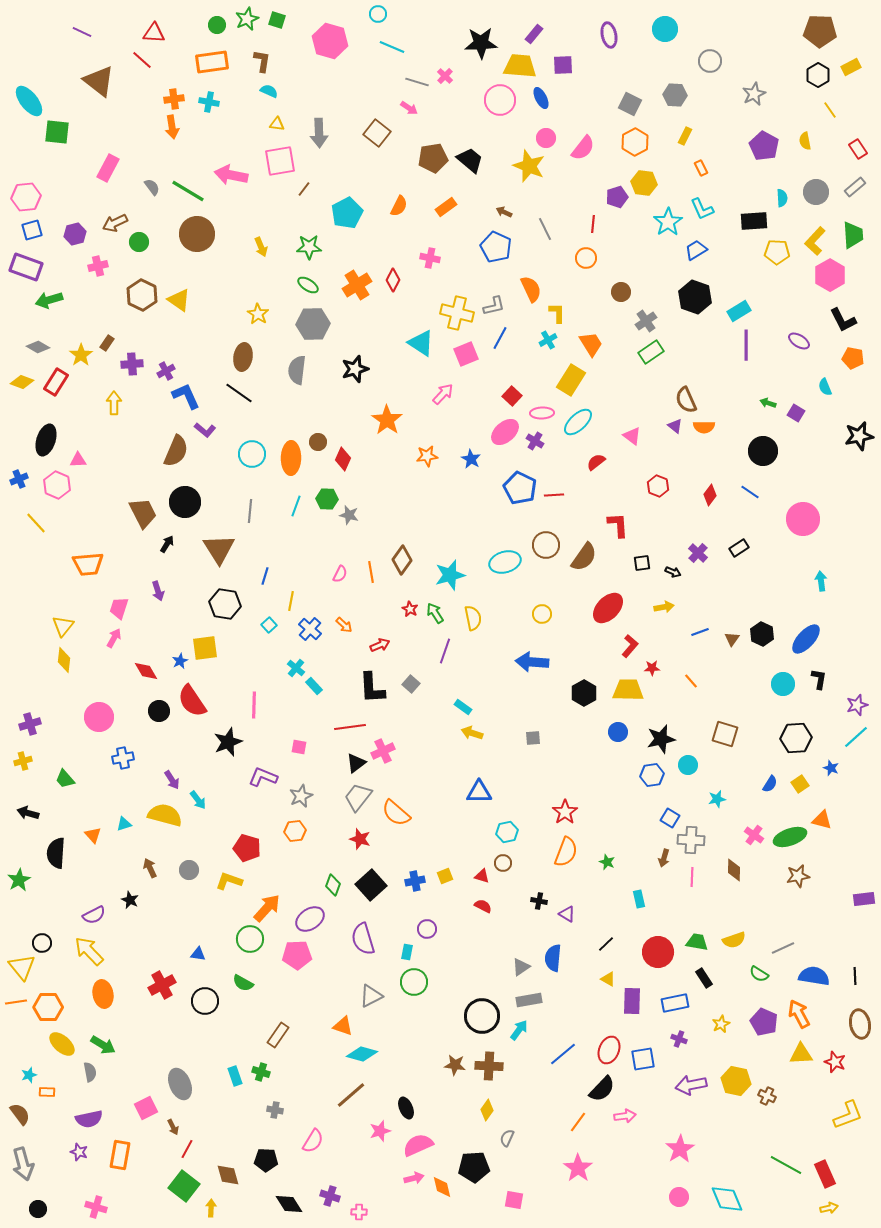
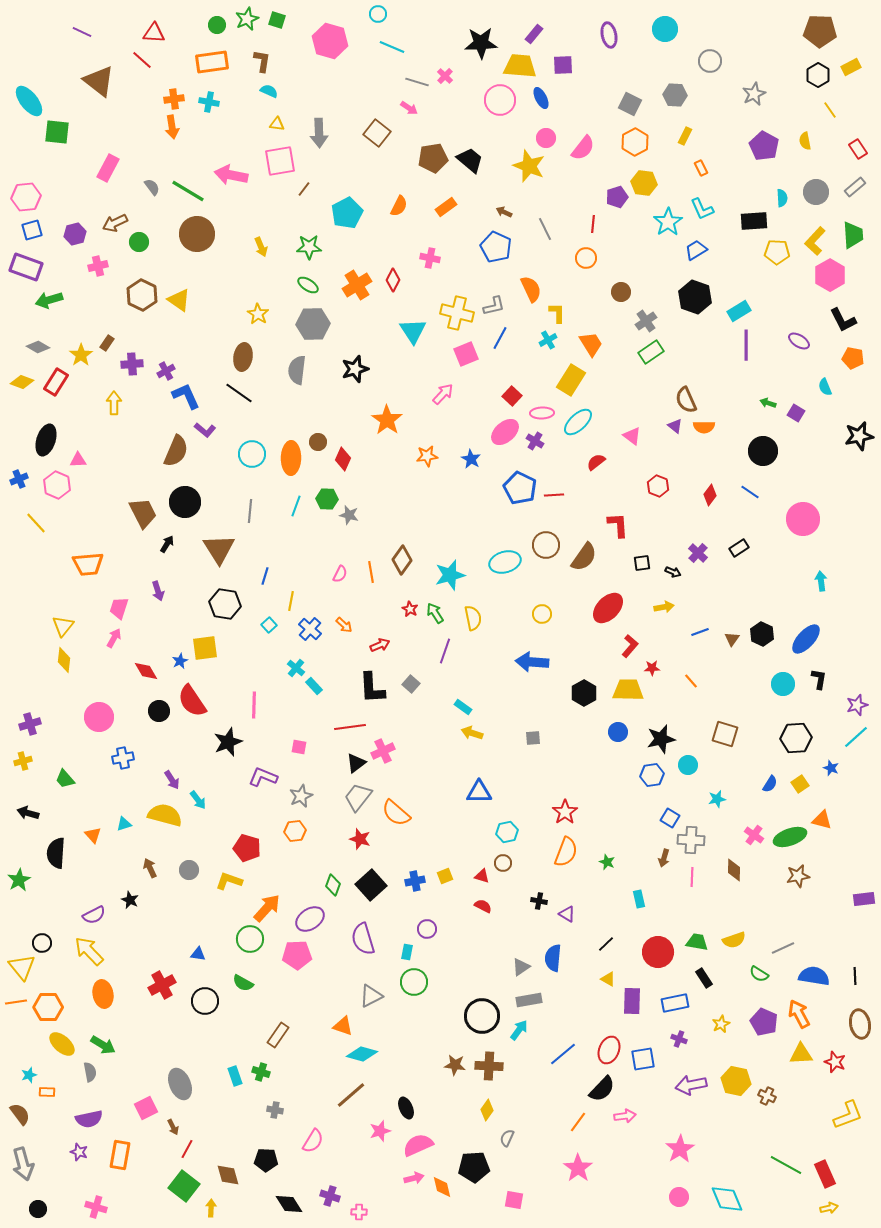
cyan triangle at (421, 343): moved 8 px left, 12 px up; rotated 24 degrees clockwise
